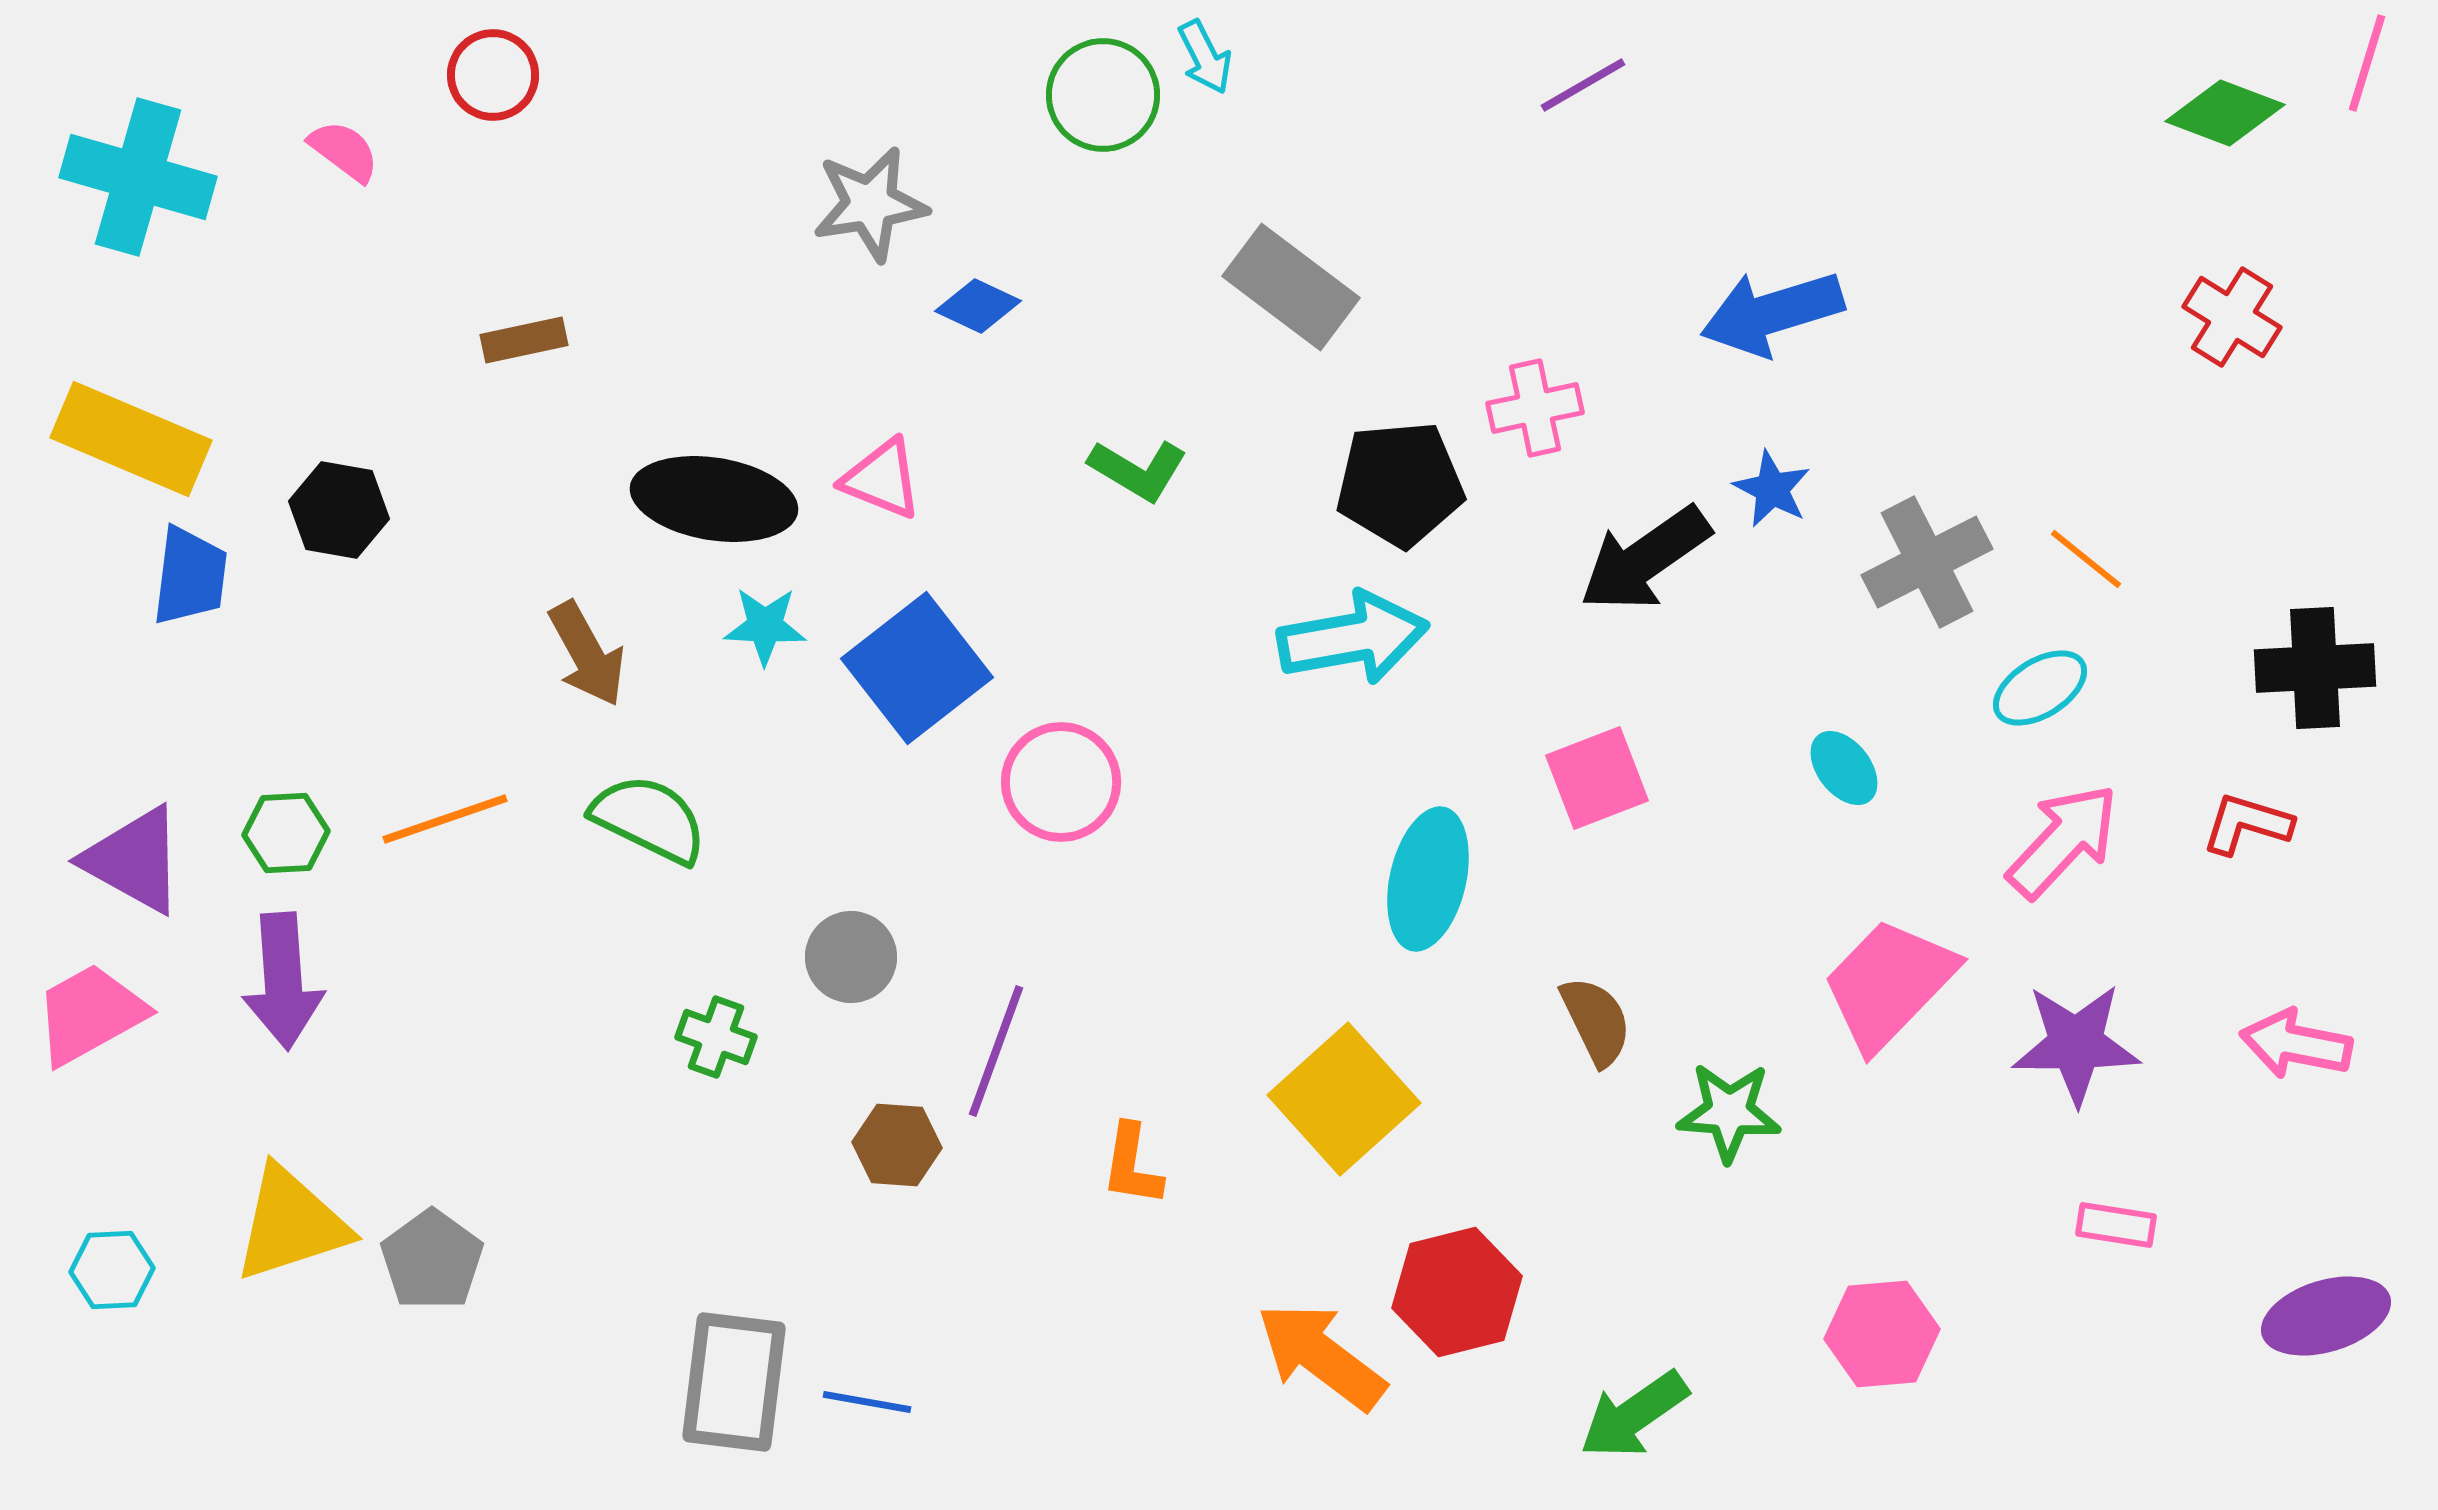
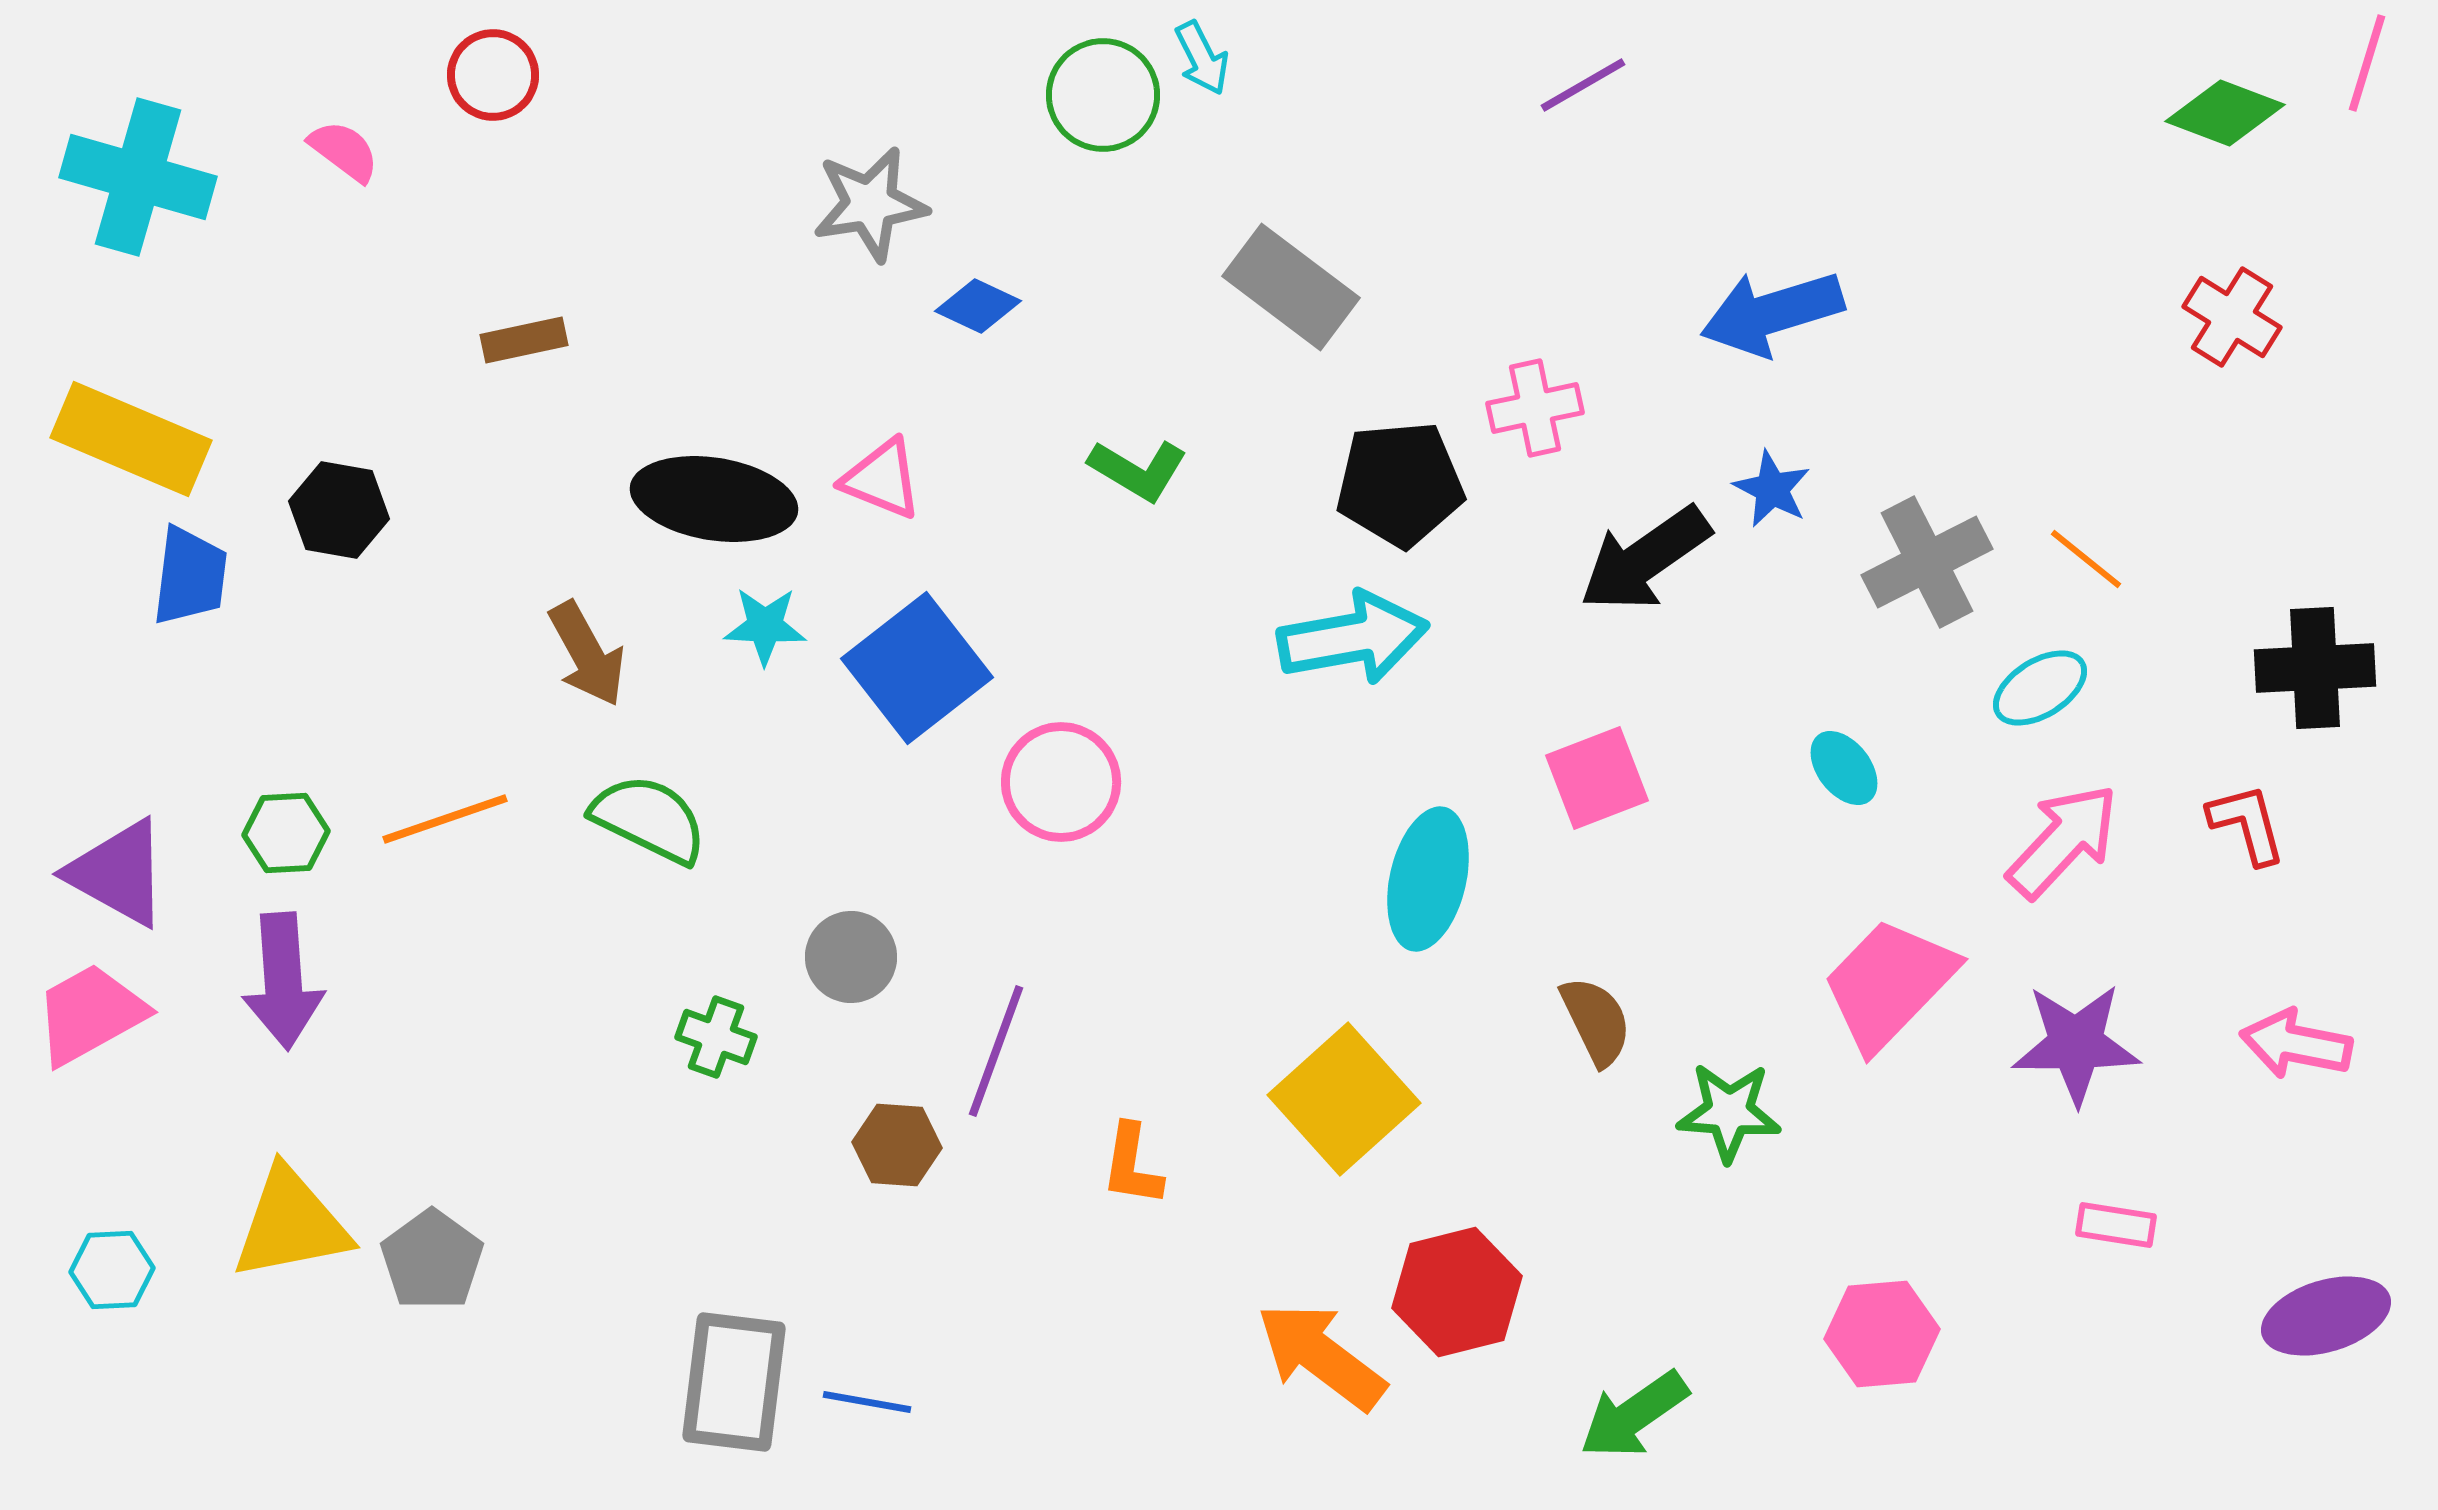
cyan arrow at (1205, 57): moved 3 px left, 1 px down
red L-shape at (2247, 824): rotated 58 degrees clockwise
purple triangle at (134, 860): moved 16 px left, 13 px down
yellow triangle at (291, 1224): rotated 7 degrees clockwise
